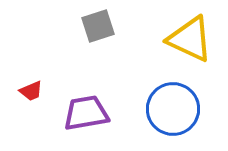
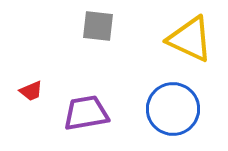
gray square: rotated 24 degrees clockwise
